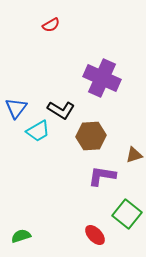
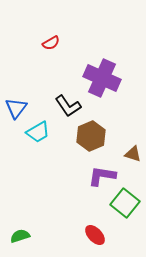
red semicircle: moved 18 px down
black L-shape: moved 7 px right, 4 px up; rotated 24 degrees clockwise
cyan trapezoid: moved 1 px down
brown hexagon: rotated 20 degrees counterclockwise
brown triangle: moved 1 px left, 1 px up; rotated 36 degrees clockwise
green square: moved 2 px left, 11 px up
green semicircle: moved 1 px left
